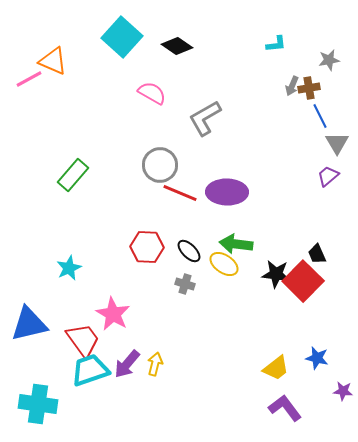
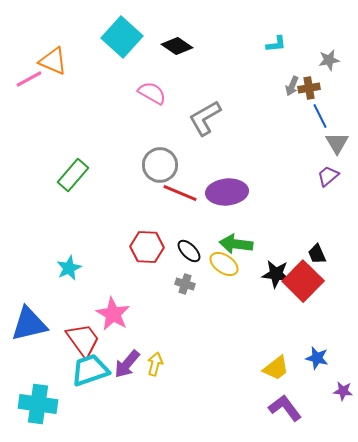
purple ellipse: rotated 6 degrees counterclockwise
